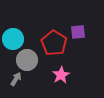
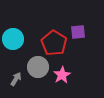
gray circle: moved 11 px right, 7 px down
pink star: moved 1 px right
